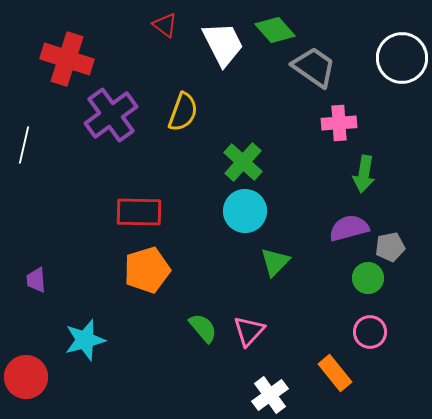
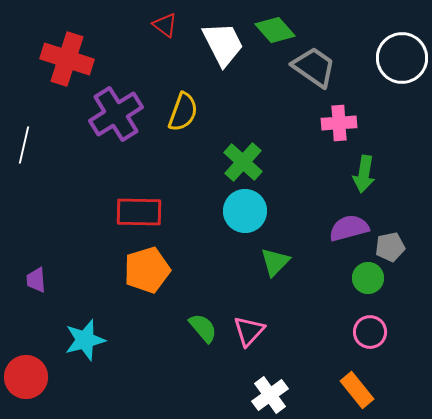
purple cross: moved 5 px right, 1 px up; rotated 4 degrees clockwise
orange rectangle: moved 22 px right, 17 px down
